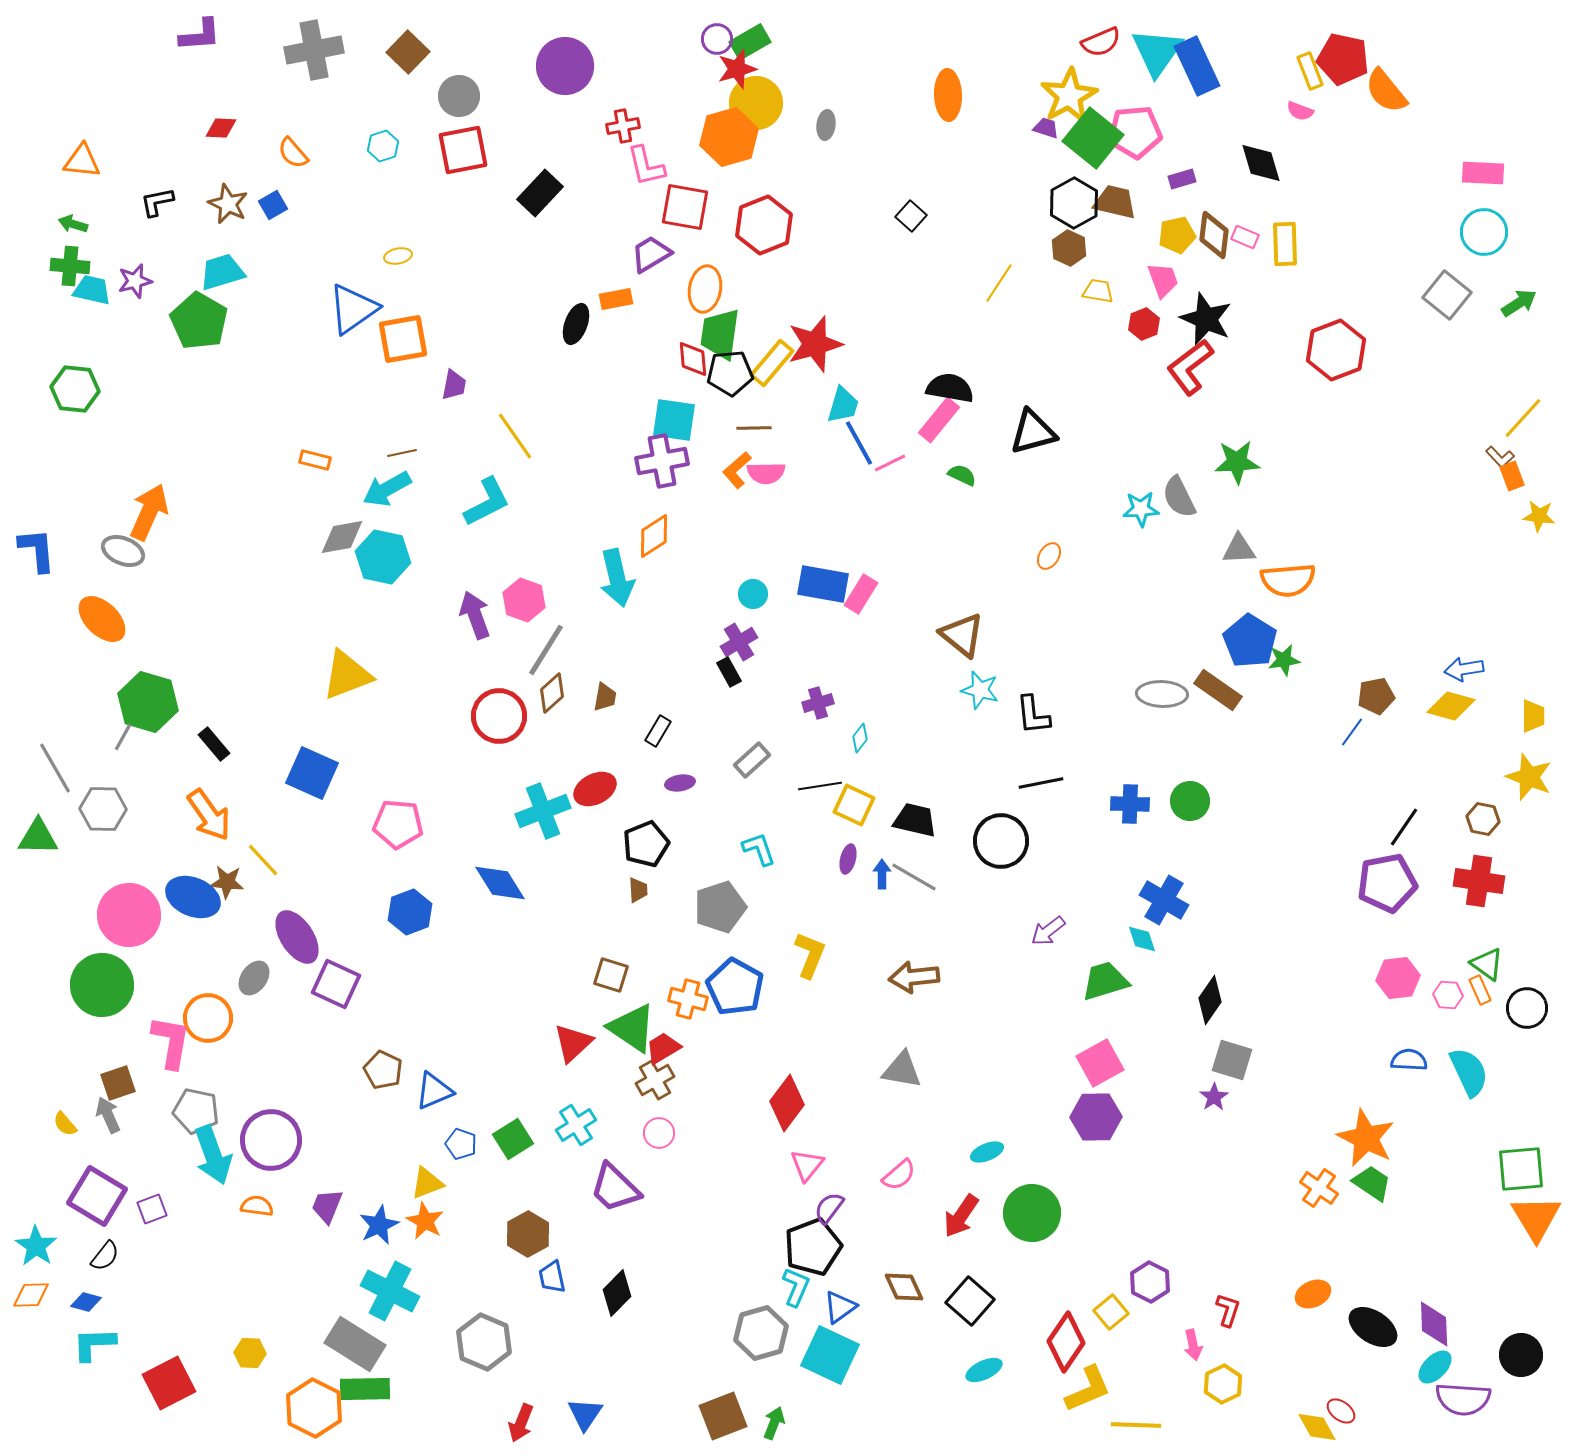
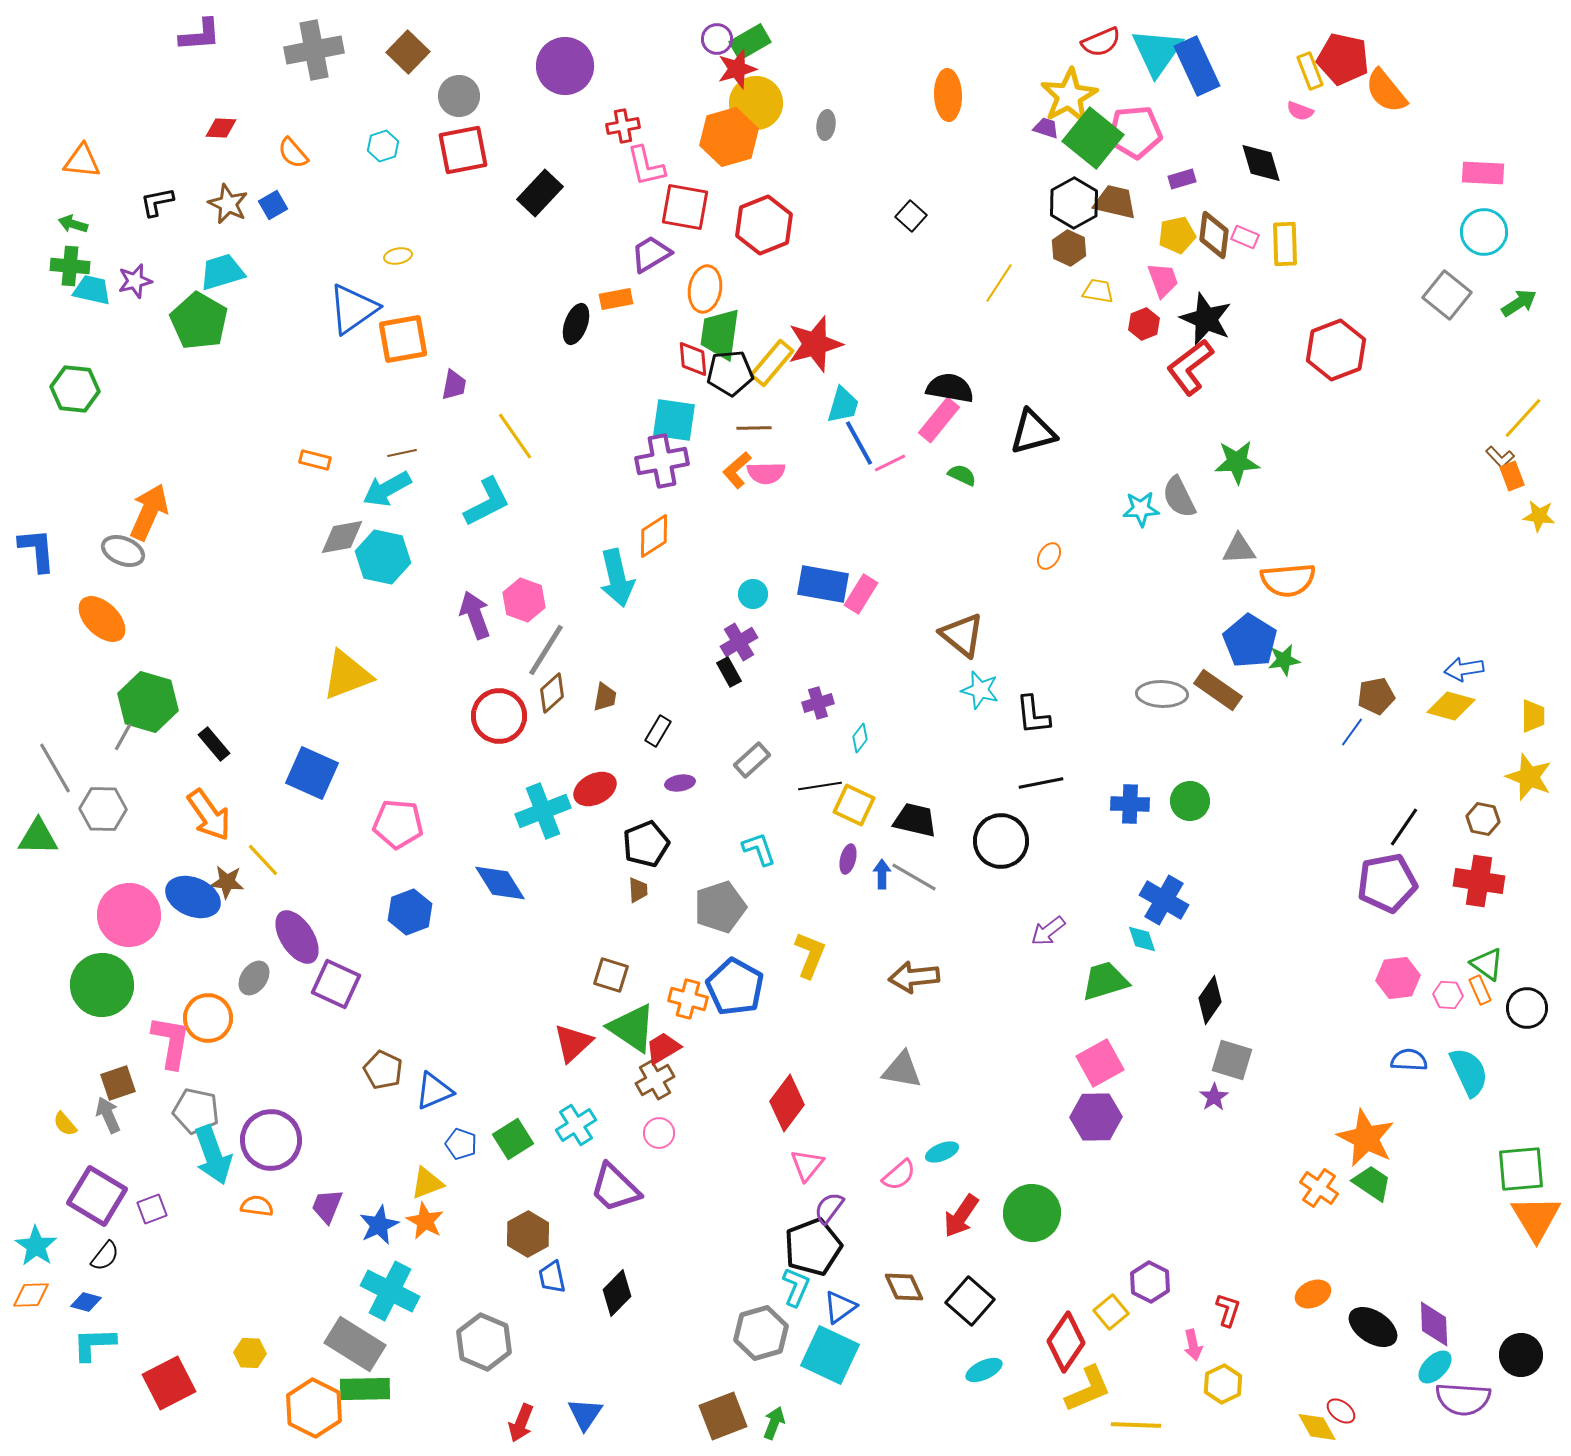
cyan ellipse at (987, 1152): moved 45 px left
